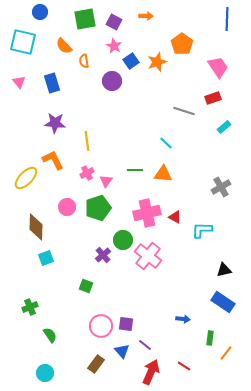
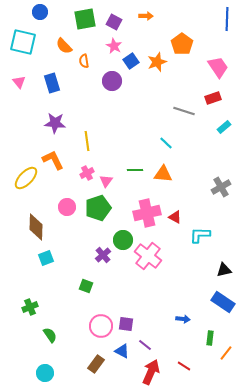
cyan L-shape at (202, 230): moved 2 px left, 5 px down
blue triangle at (122, 351): rotated 21 degrees counterclockwise
